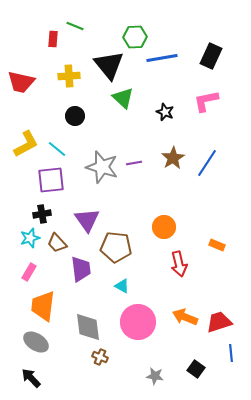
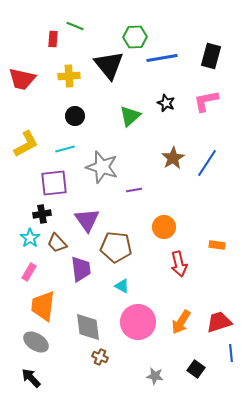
black rectangle at (211, 56): rotated 10 degrees counterclockwise
red trapezoid at (21, 82): moved 1 px right, 3 px up
green triangle at (123, 98): moved 7 px right, 18 px down; rotated 35 degrees clockwise
black star at (165, 112): moved 1 px right, 9 px up
cyan line at (57, 149): moved 8 px right; rotated 54 degrees counterclockwise
purple line at (134, 163): moved 27 px down
purple square at (51, 180): moved 3 px right, 3 px down
cyan star at (30, 238): rotated 18 degrees counterclockwise
orange rectangle at (217, 245): rotated 14 degrees counterclockwise
orange arrow at (185, 317): moved 4 px left, 5 px down; rotated 80 degrees counterclockwise
